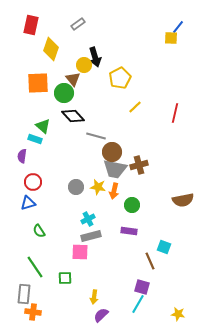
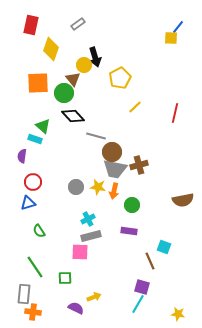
yellow arrow at (94, 297): rotated 120 degrees counterclockwise
purple semicircle at (101, 315): moved 25 px left, 7 px up; rotated 70 degrees clockwise
